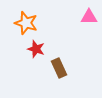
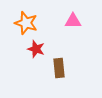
pink triangle: moved 16 px left, 4 px down
brown rectangle: rotated 18 degrees clockwise
